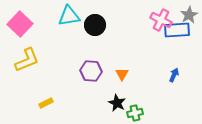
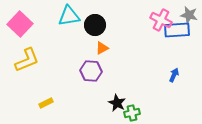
gray star: rotated 30 degrees counterclockwise
orange triangle: moved 20 px left, 26 px up; rotated 32 degrees clockwise
green cross: moved 3 px left
